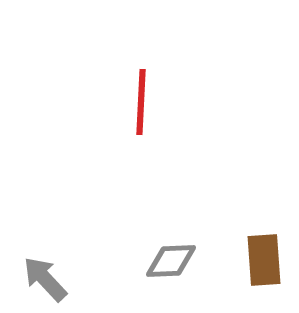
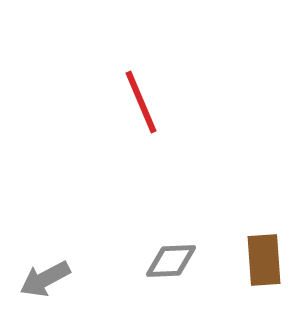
red line: rotated 26 degrees counterclockwise
gray arrow: rotated 75 degrees counterclockwise
